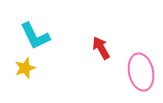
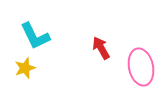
pink ellipse: moved 5 px up
